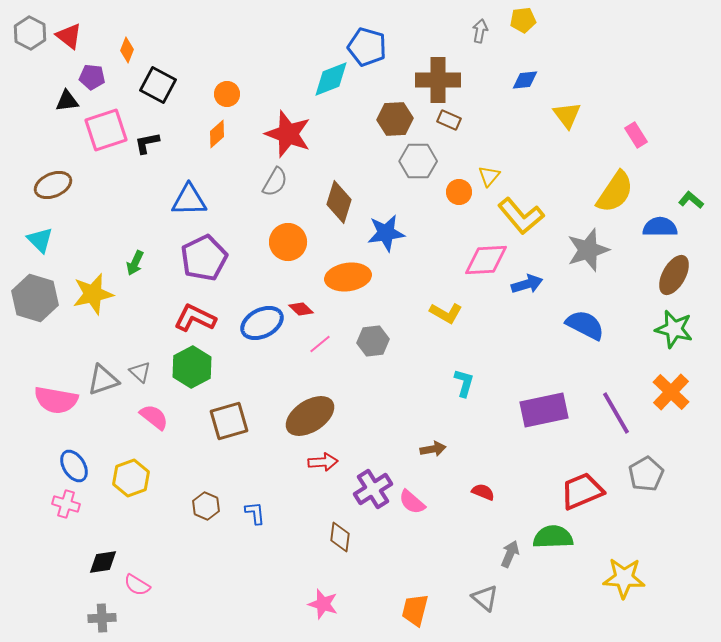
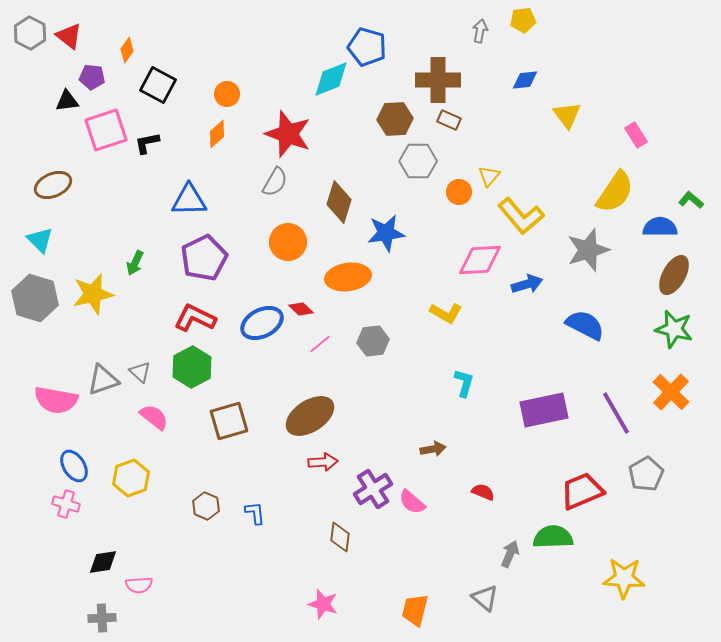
orange diamond at (127, 50): rotated 15 degrees clockwise
pink diamond at (486, 260): moved 6 px left
pink semicircle at (137, 585): moved 2 px right; rotated 36 degrees counterclockwise
